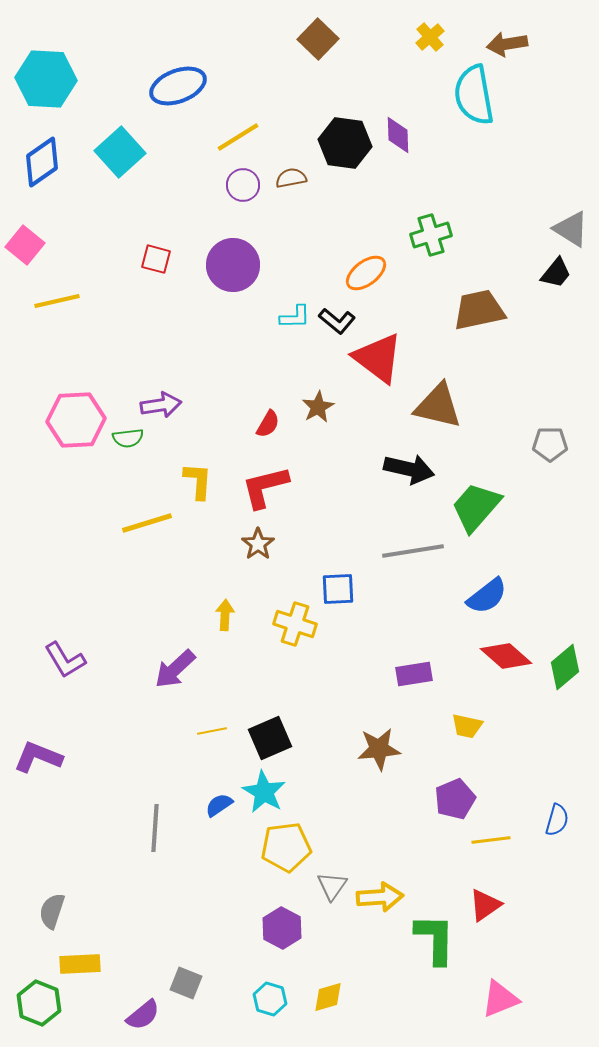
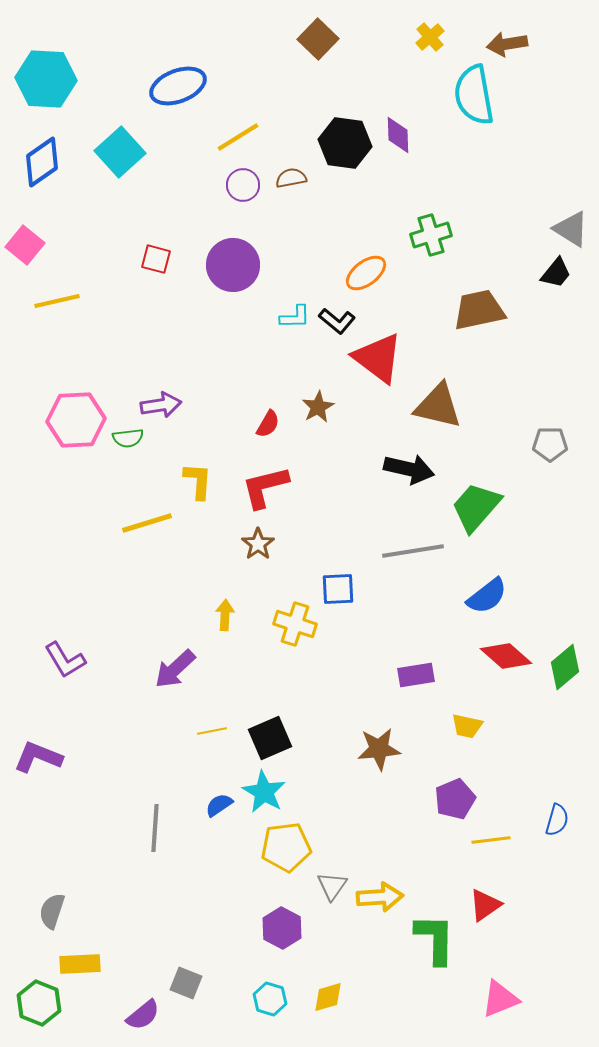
purple rectangle at (414, 674): moved 2 px right, 1 px down
